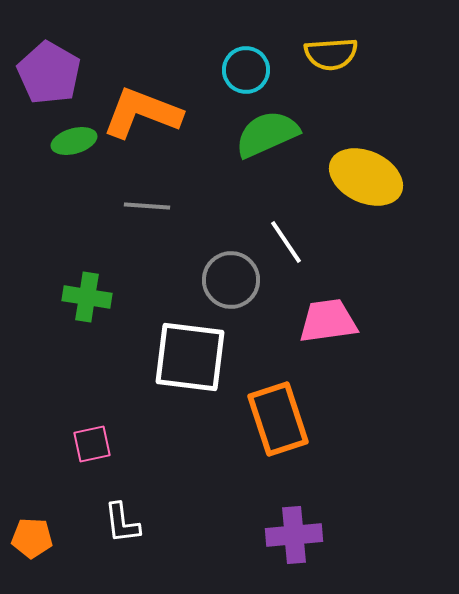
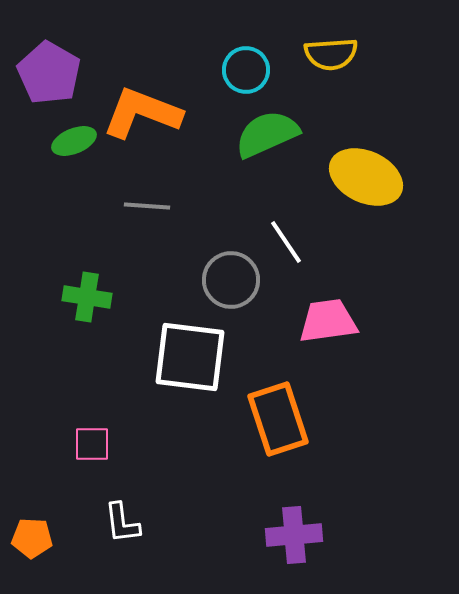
green ellipse: rotated 6 degrees counterclockwise
pink square: rotated 12 degrees clockwise
